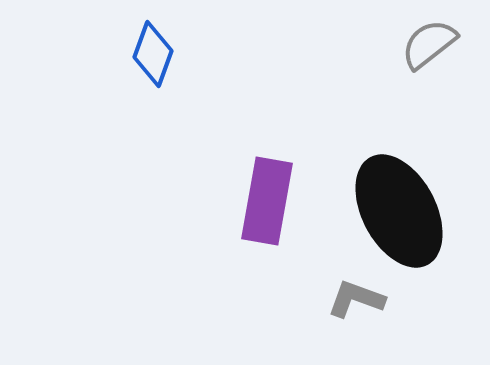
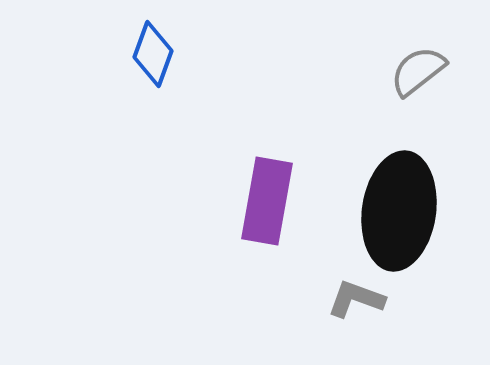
gray semicircle: moved 11 px left, 27 px down
black ellipse: rotated 36 degrees clockwise
